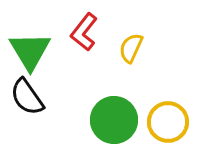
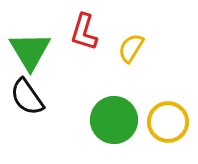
red L-shape: rotated 21 degrees counterclockwise
yellow semicircle: rotated 8 degrees clockwise
